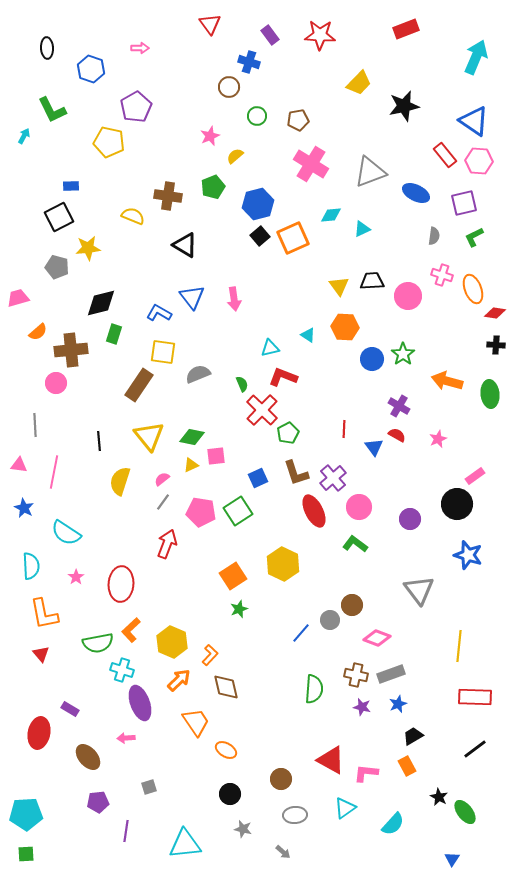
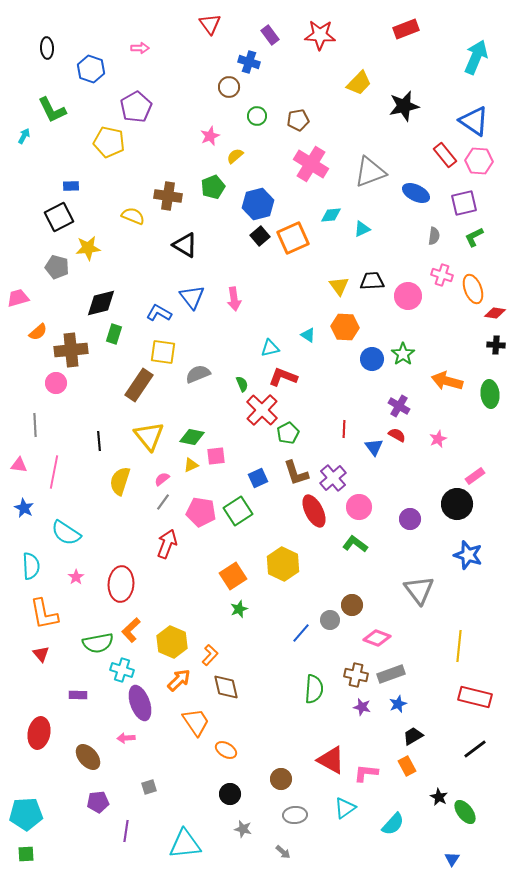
red rectangle at (475, 697): rotated 12 degrees clockwise
purple rectangle at (70, 709): moved 8 px right, 14 px up; rotated 30 degrees counterclockwise
